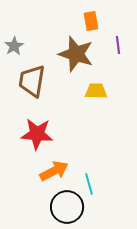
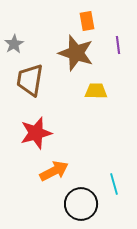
orange rectangle: moved 4 px left
gray star: moved 2 px up
brown star: moved 1 px up
brown trapezoid: moved 2 px left, 1 px up
red star: moved 1 px left, 1 px up; rotated 20 degrees counterclockwise
cyan line: moved 25 px right
black circle: moved 14 px right, 3 px up
